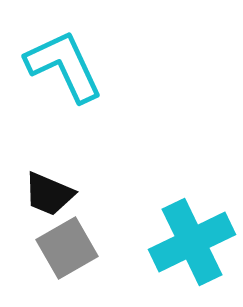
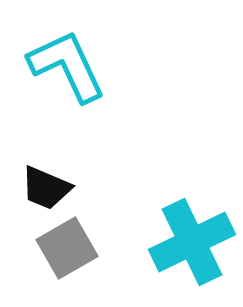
cyan L-shape: moved 3 px right
black trapezoid: moved 3 px left, 6 px up
